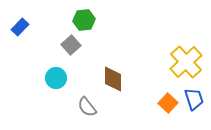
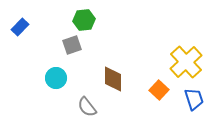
gray square: moved 1 px right; rotated 24 degrees clockwise
orange square: moved 9 px left, 13 px up
